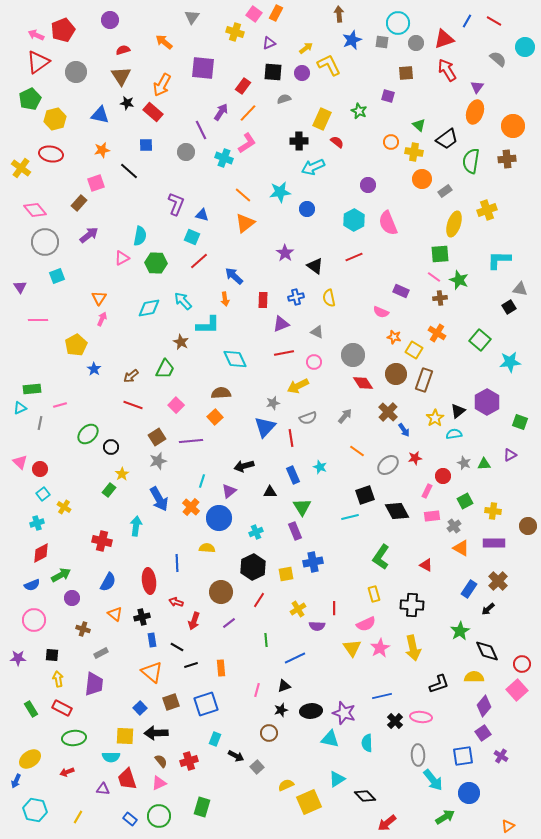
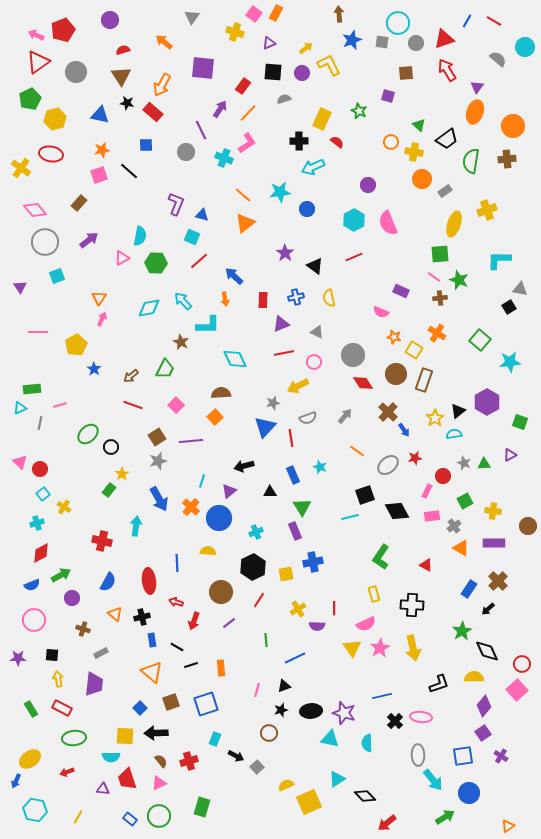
purple arrow at (221, 112): moved 1 px left, 3 px up
pink square at (96, 183): moved 3 px right, 8 px up
purple arrow at (89, 235): moved 5 px down
pink line at (38, 320): moved 12 px down
yellow semicircle at (207, 548): moved 1 px right, 3 px down
green star at (460, 631): moved 2 px right
